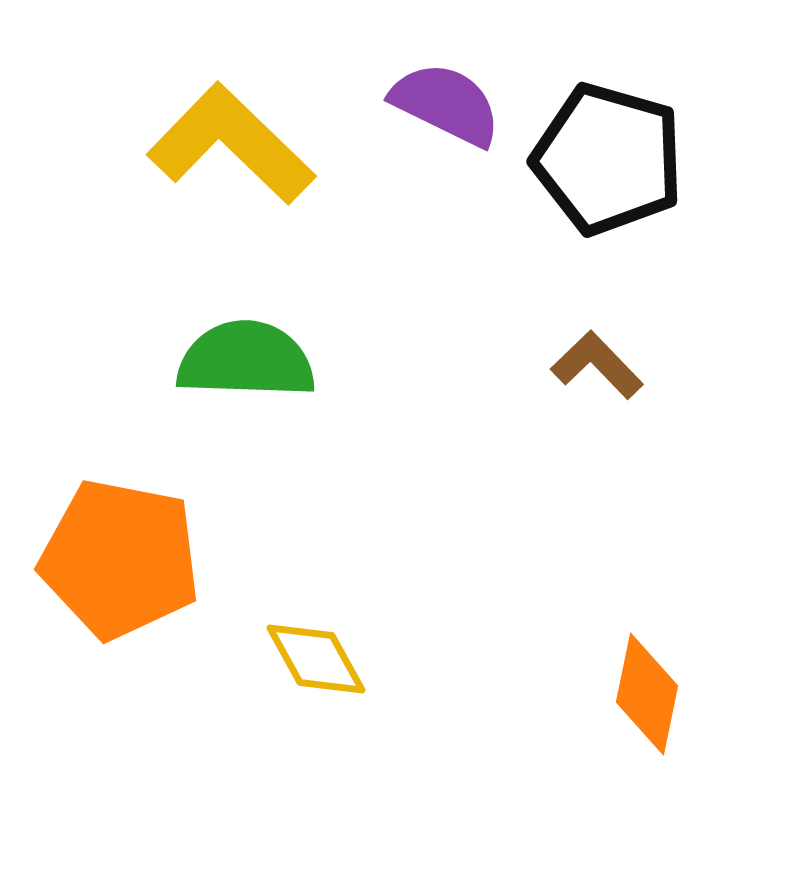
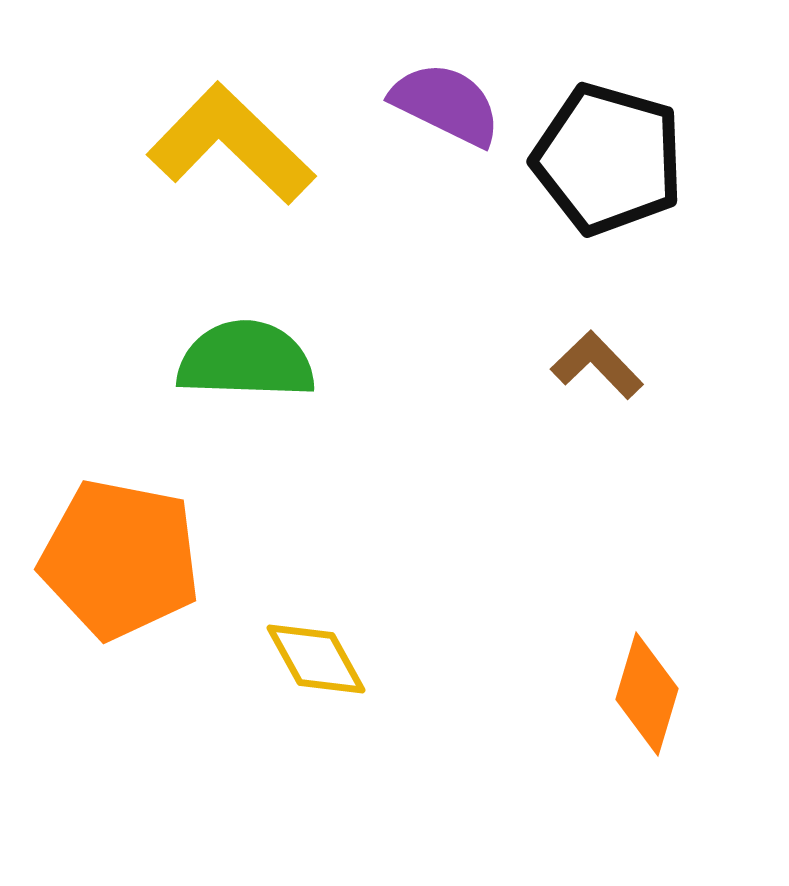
orange diamond: rotated 5 degrees clockwise
